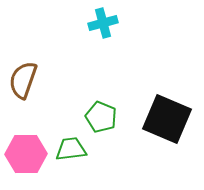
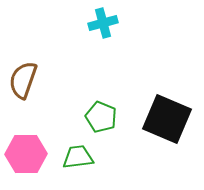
green trapezoid: moved 7 px right, 8 px down
